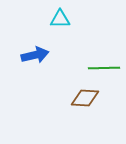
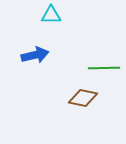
cyan triangle: moved 9 px left, 4 px up
brown diamond: moved 2 px left; rotated 8 degrees clockwise
